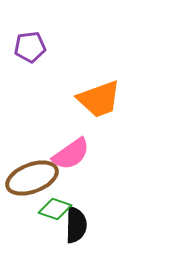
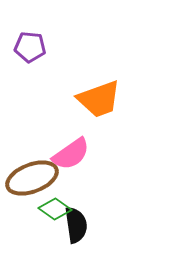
purple pentagon: rotated 12 degrees clockwise
green diamond: rotated 16 degrees clockwise
black semicircle: rotated 9 degrees counterclockwise
